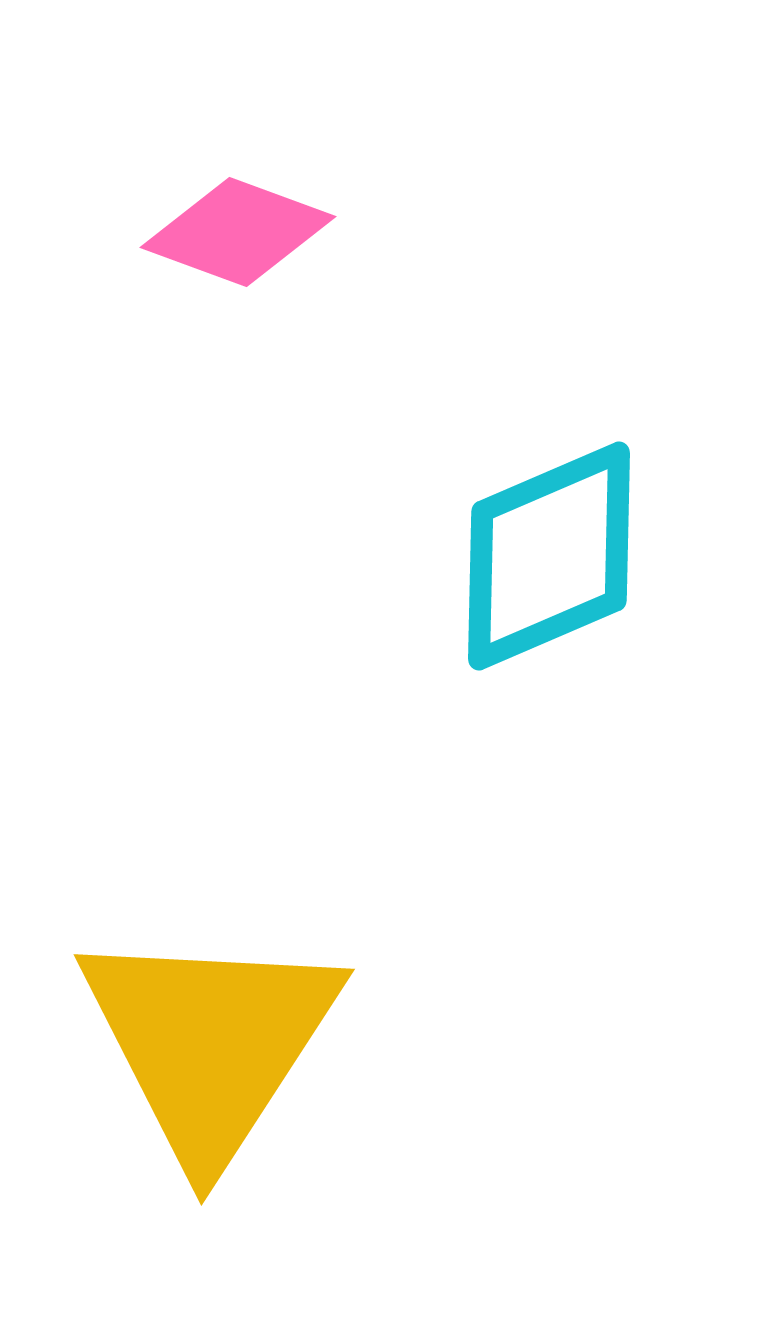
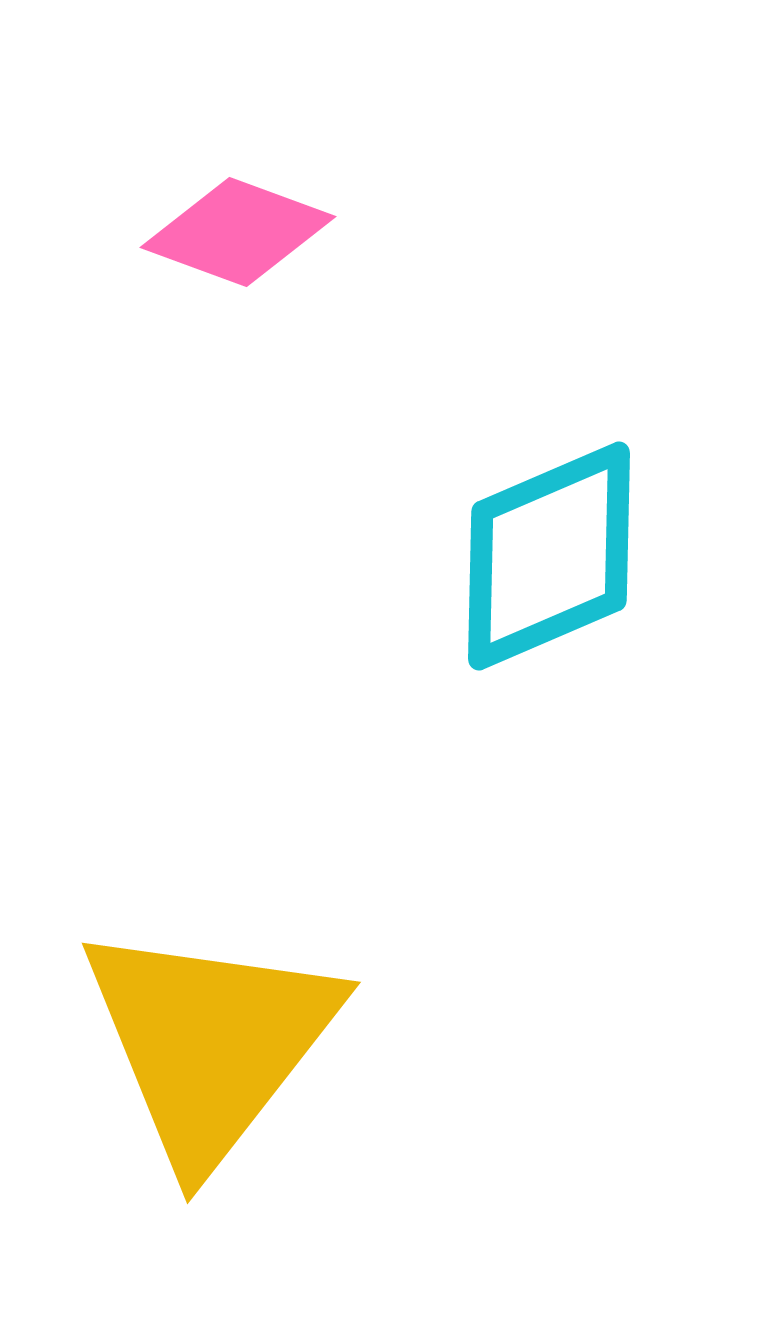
yellow triangle: rotated 5 degrees clockwise
